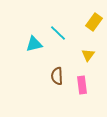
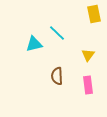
yellow rectangle: moved 8 px up; rotated 48 degrees counterclockwise
cyan line: moved 1 px left
pink rectangle: moved 6 px right
